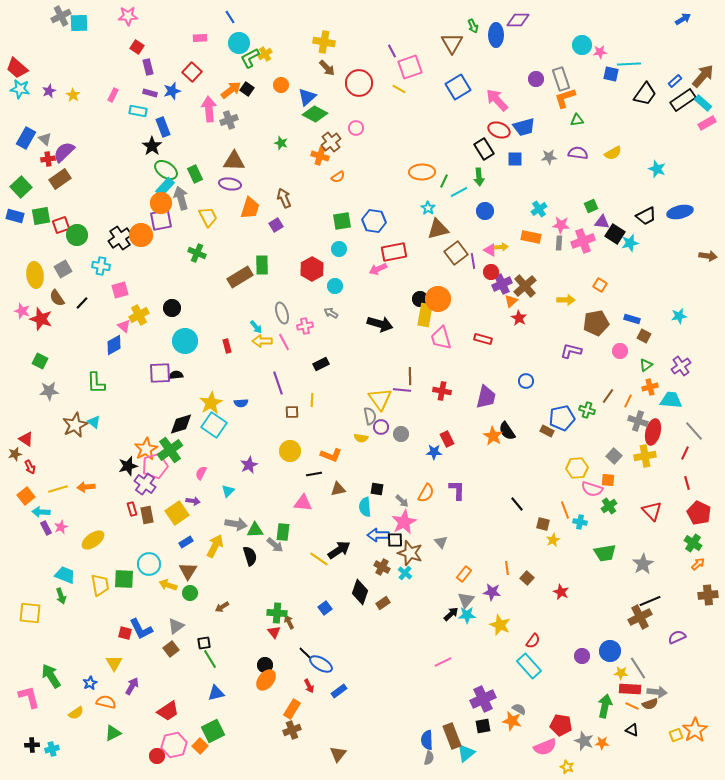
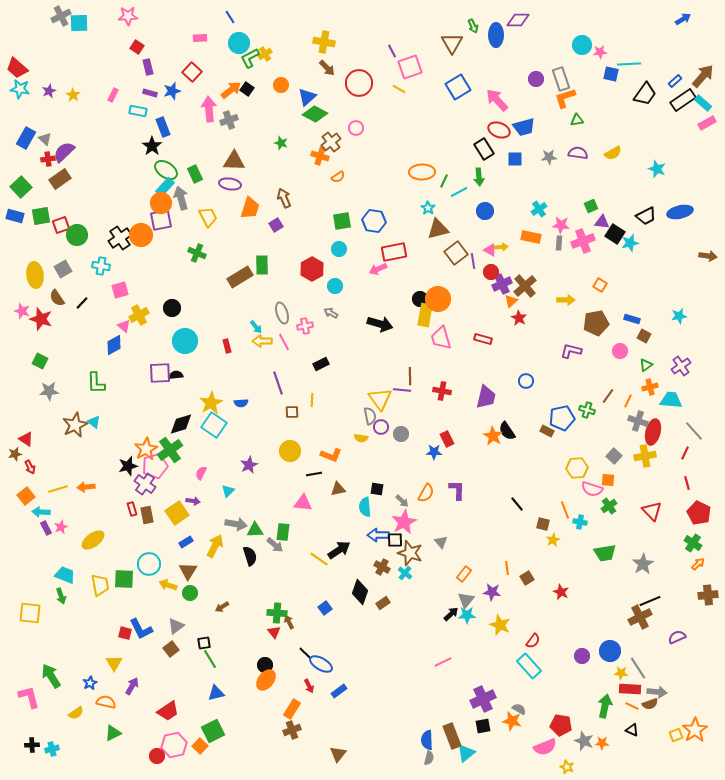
brown square at (527, 578): rotated 16 degrees clockwise
